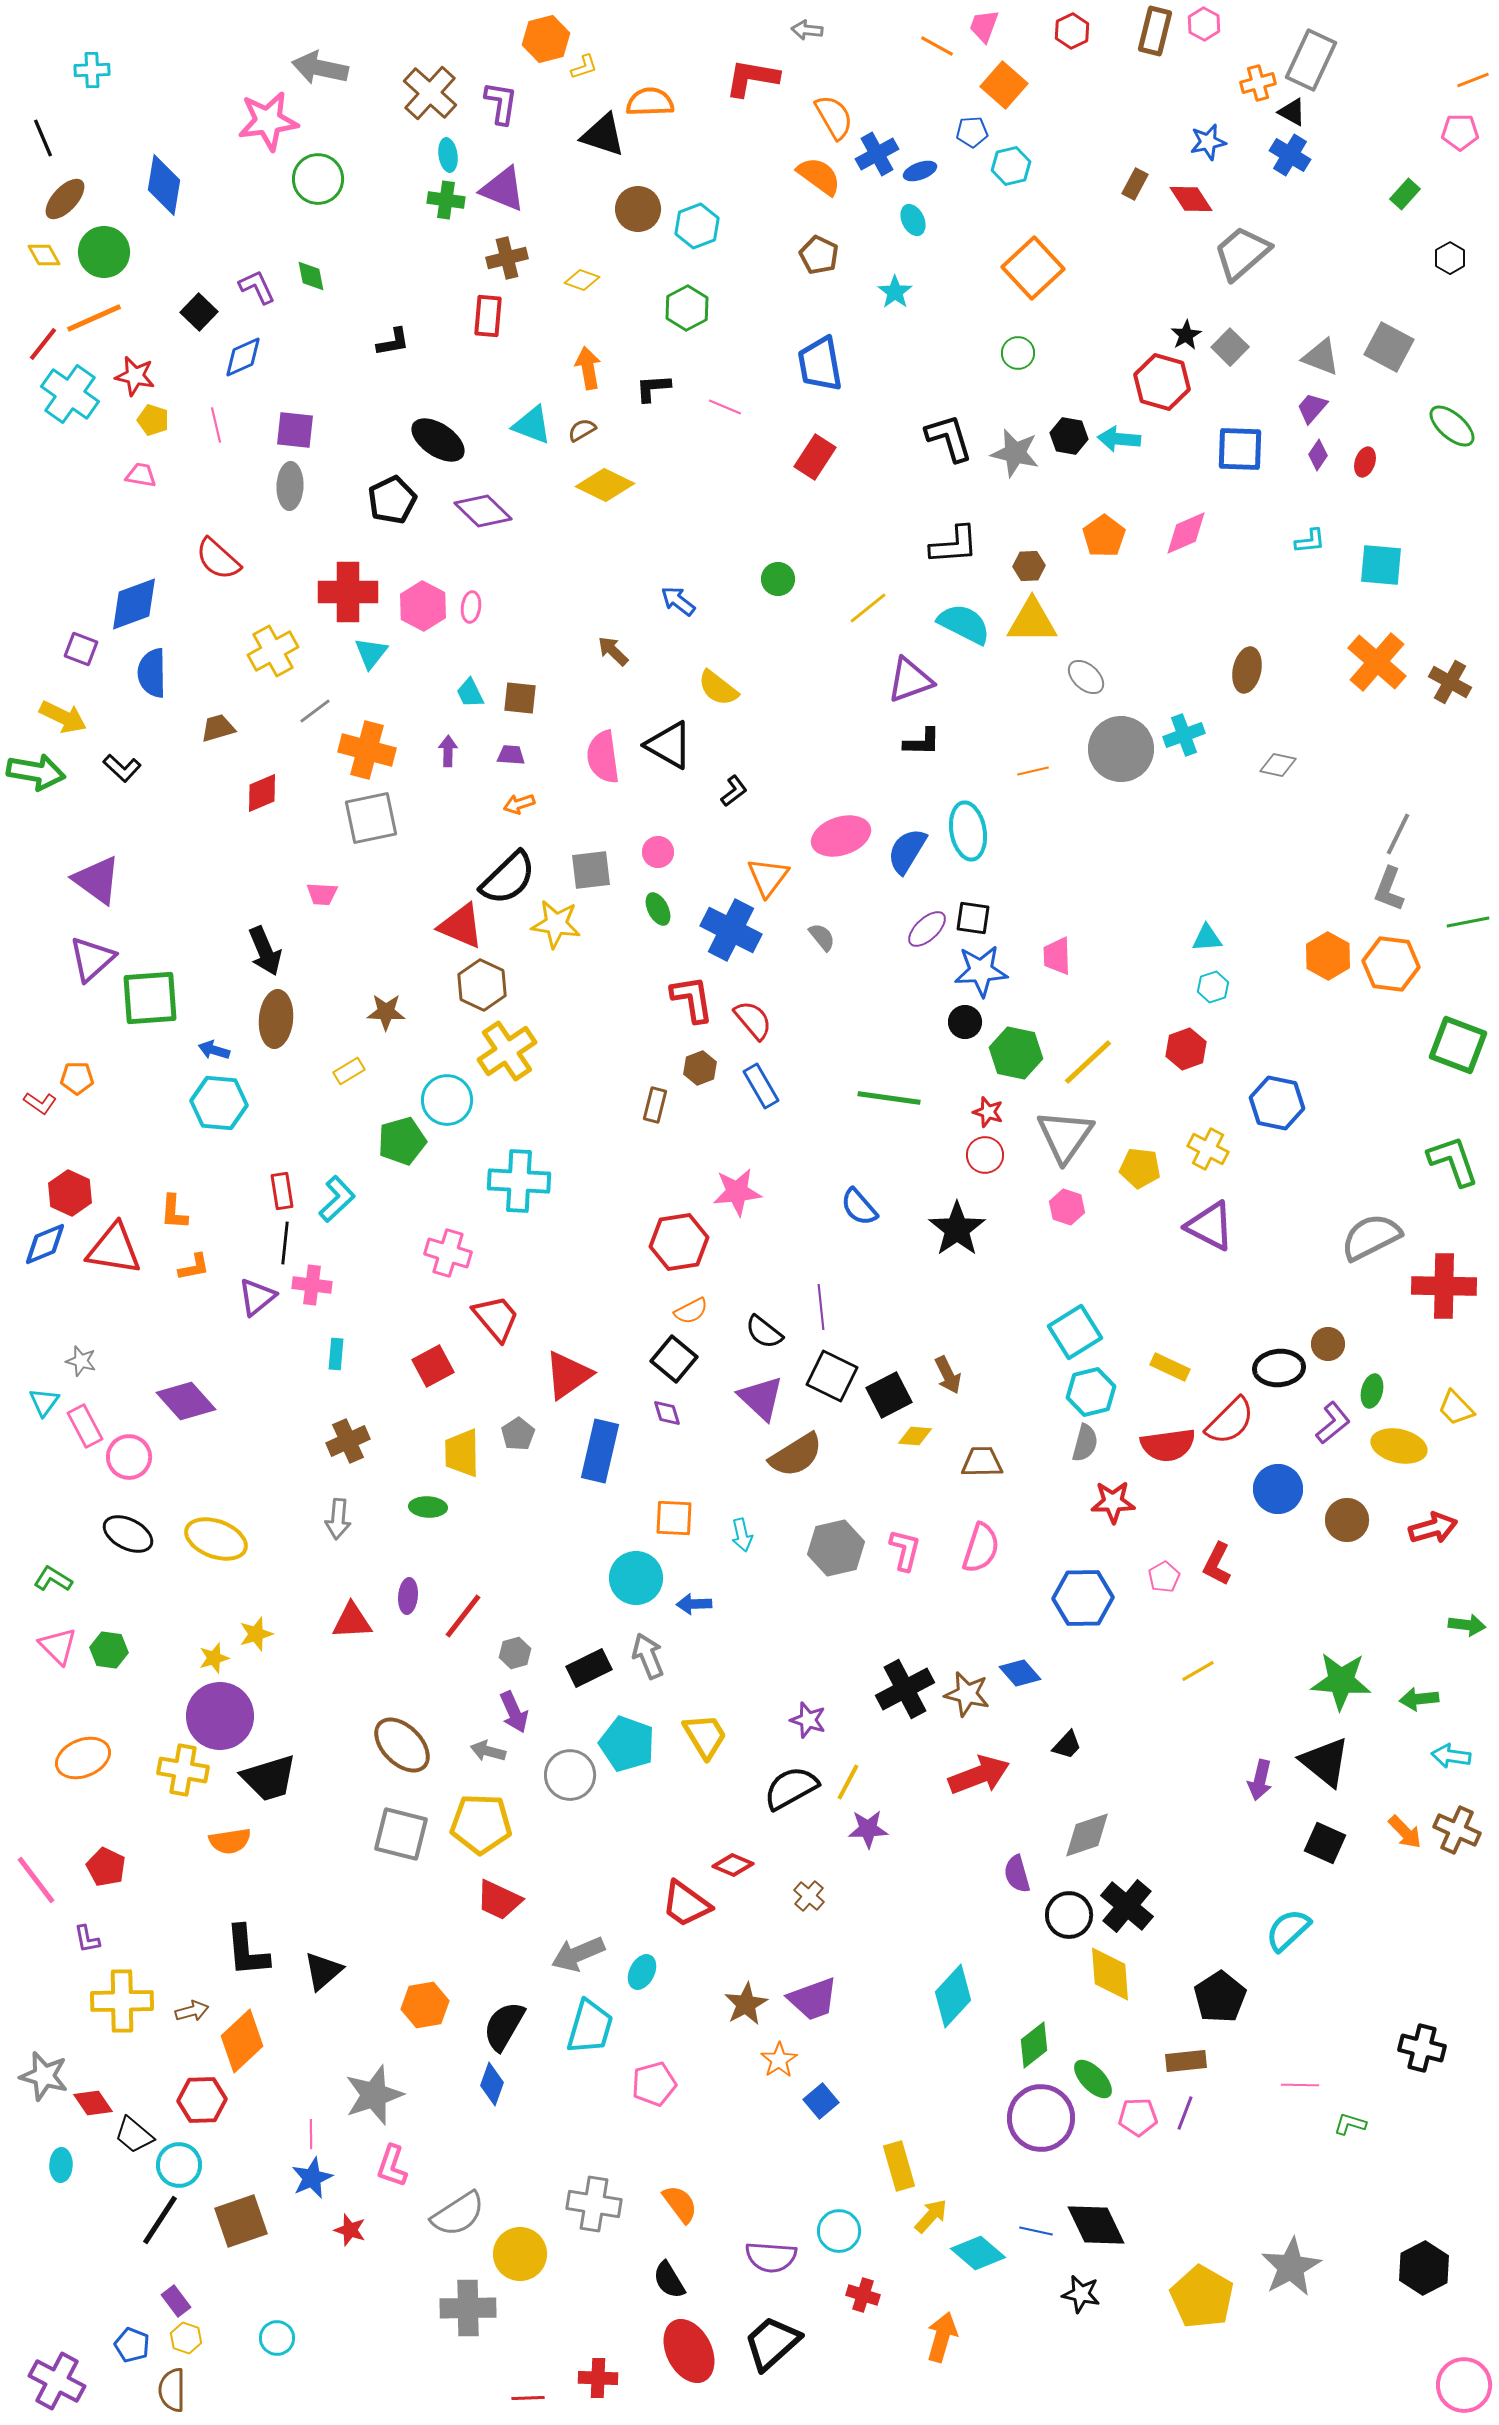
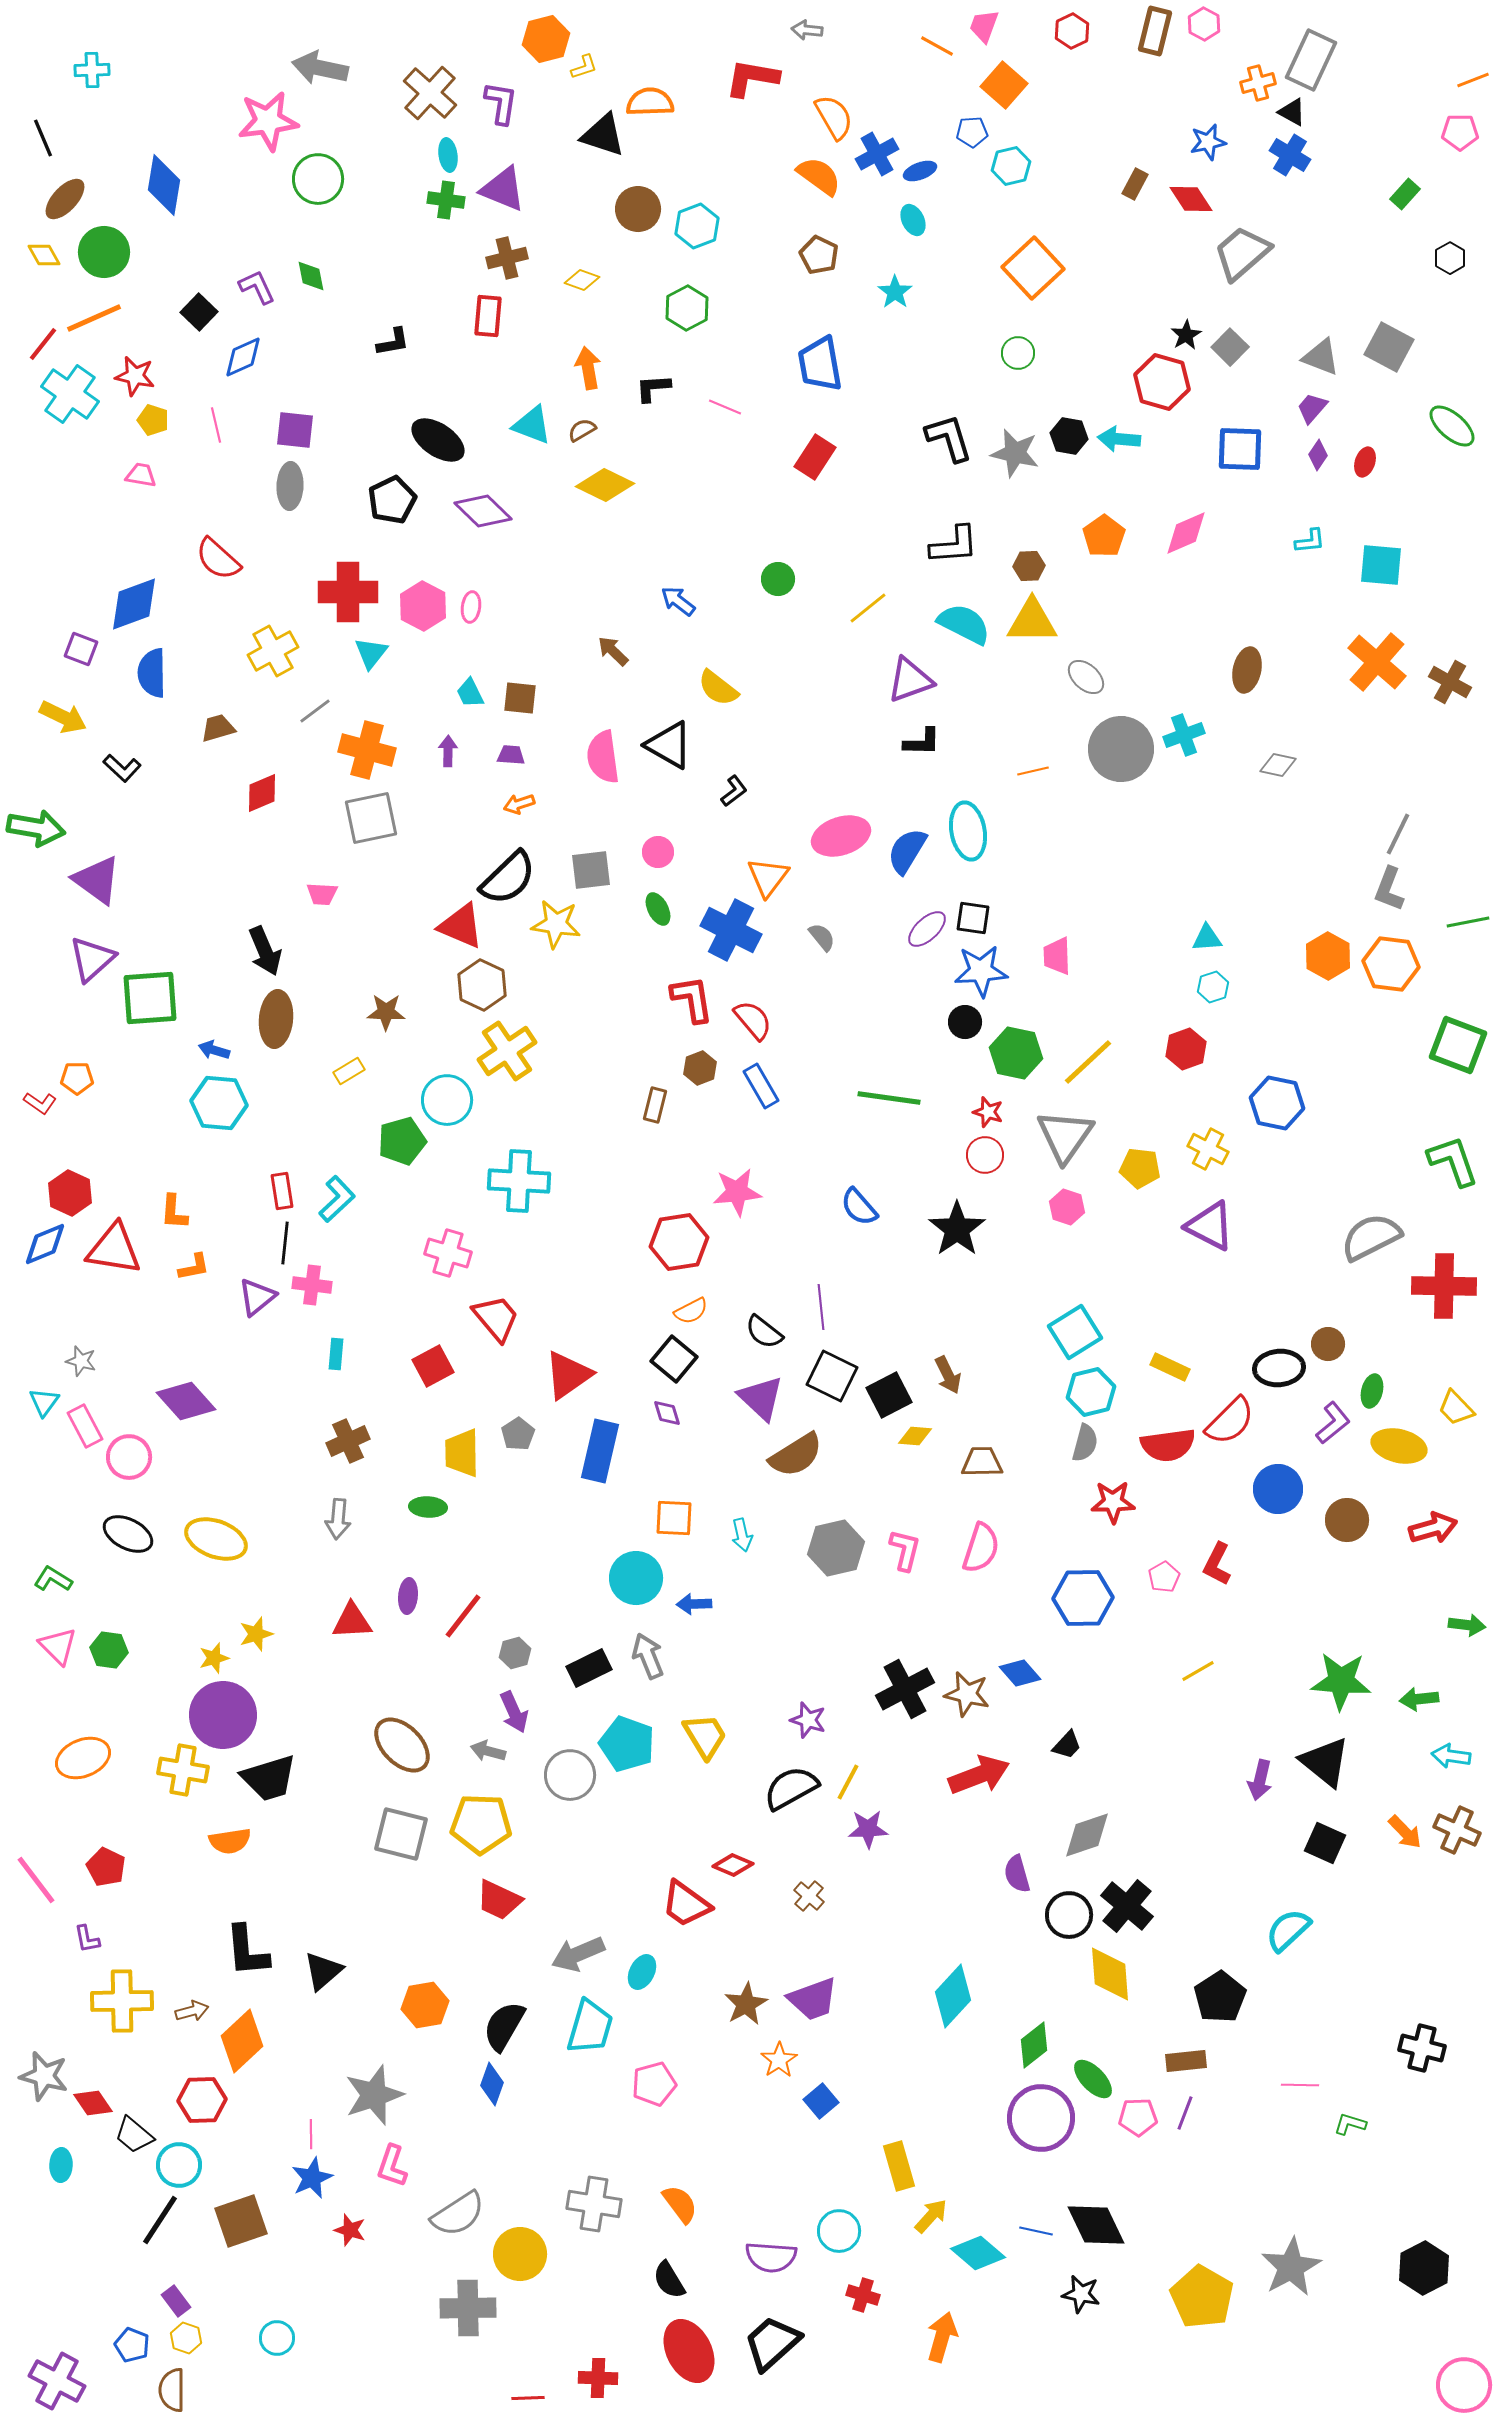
green arrow at (36, 772): moved 56 px down
purple circle at (220, 1716): moved 3 px right, 1 px up
